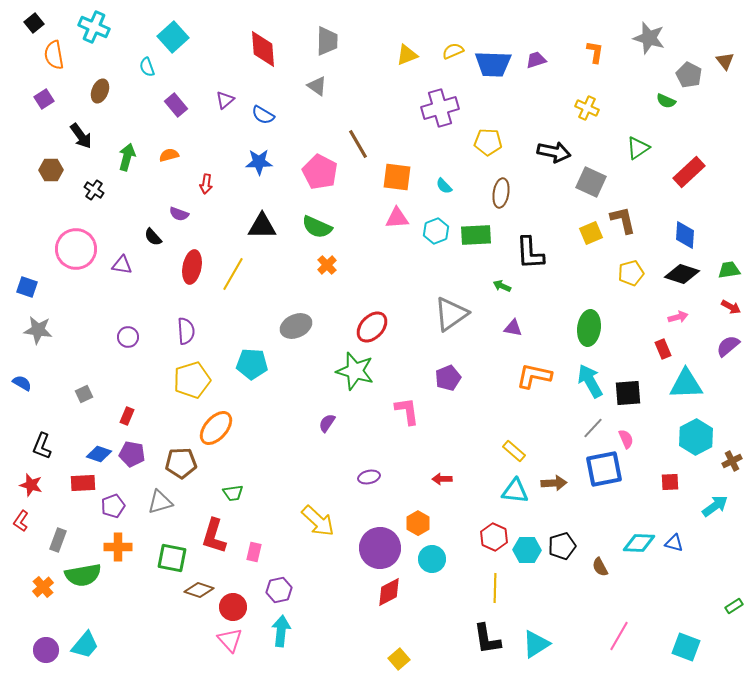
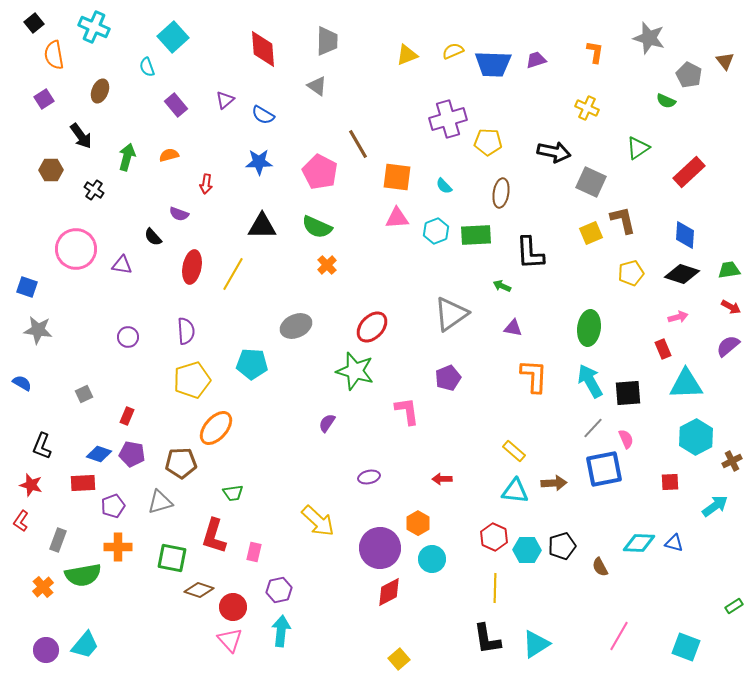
purple cross at (440, 108): moved 8 px right, 11 px down
orange L-shape at (534, 376): rotated 81 degrees clockwise
